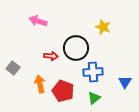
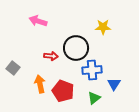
yellow star: rotated 21 degrees counterclockwise
blue cross: moved 1 px left, 2 px up
blue triangle: moved 11 px left, 2 px down
